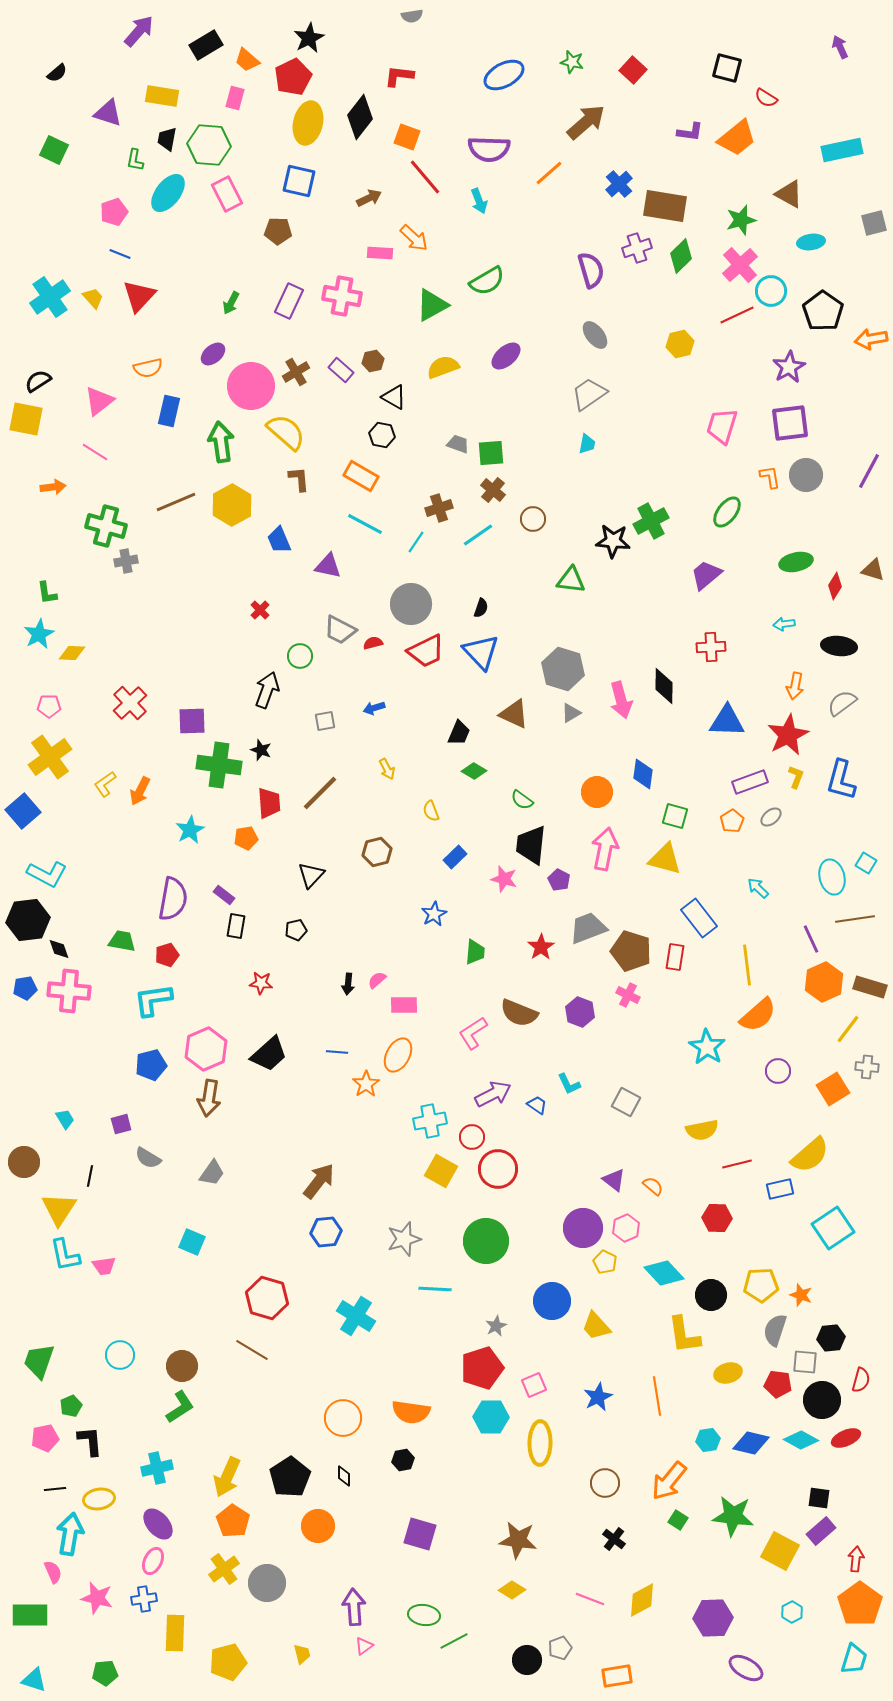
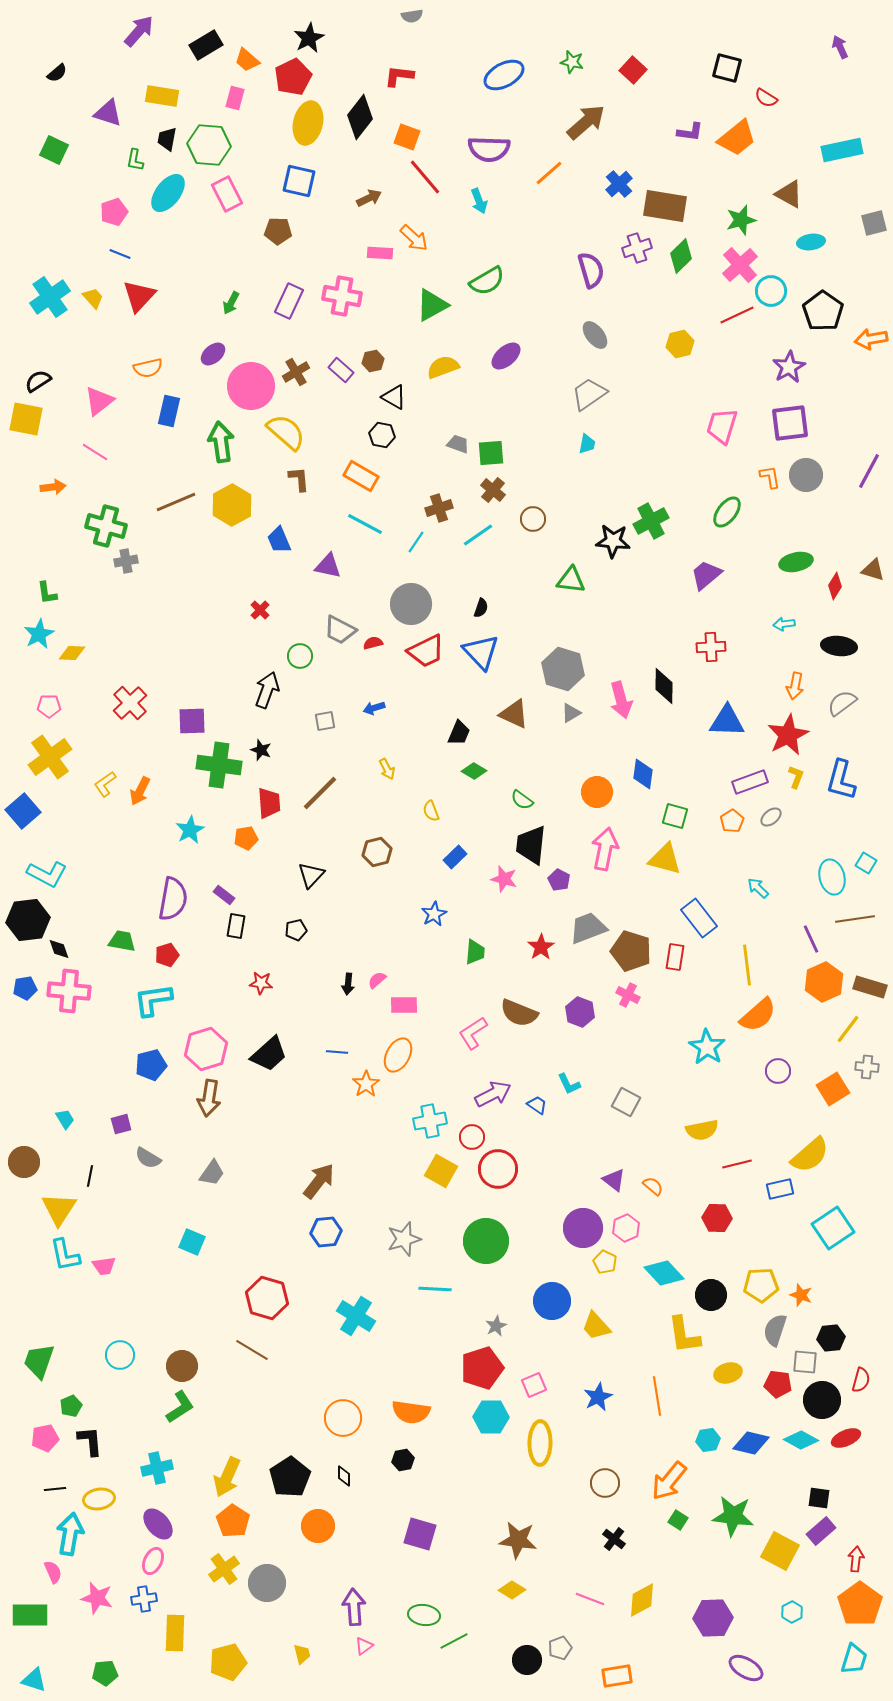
pink hexagon at (206, 1049): rotated 6 degrees clockwise
